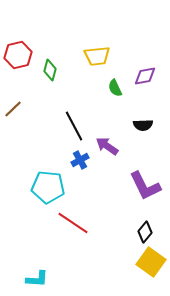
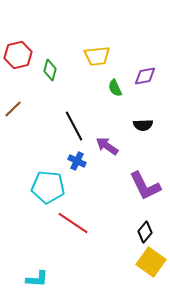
blue cross: moved 3 px left, 1 px down; rotated 36 degrees counterclockwise
